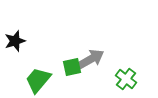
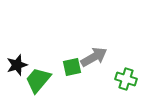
black star: moved 2 px right, 24 px down
gray arrow: moved 3 px right, 2 px up
green cross: rotated 20 degrees counterclockwise
